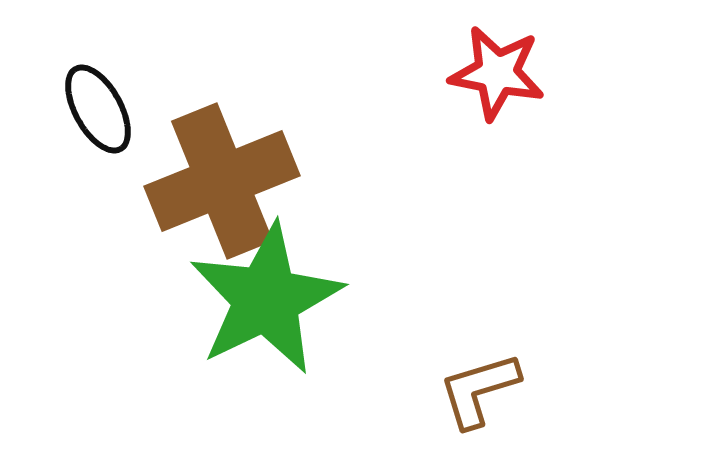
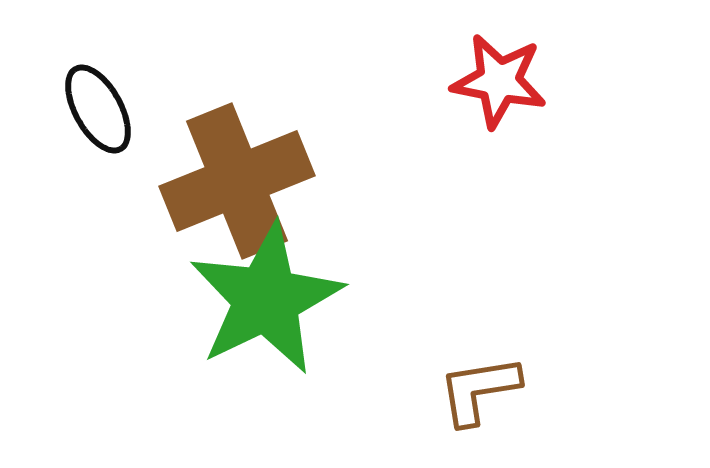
red star: moved 2 px right, 8 px down
brown cross: moved 15 px right
brown L-shape: rotated 8 degrees clockwise
